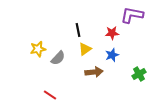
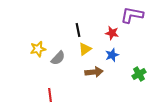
red star: rotated 16 degrees clockwise
red line: rotated 48 degrees clockwise
